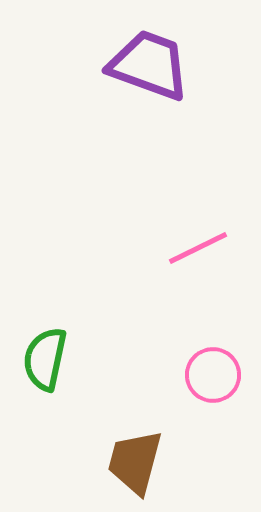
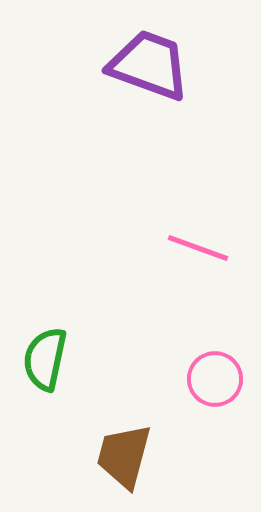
pink line: rotated 46 degrees clockwise
pink circle: moved 2 px right, 4 px down
brown trapezoid: moved 11 px left, 6 px up
